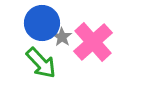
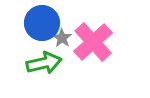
gray star: moved 1 px down
green arrow: moved 3 px right; rotated 60 degrees counterclockwise
